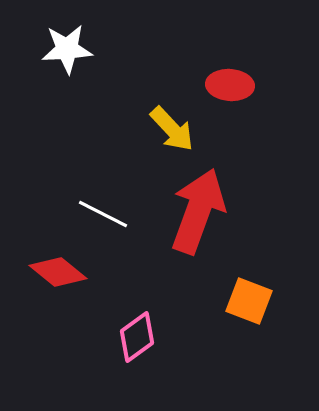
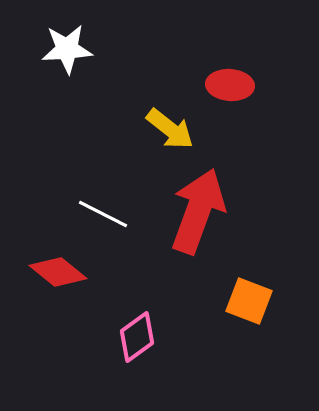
yellow arrow: moved 2 px left; rotated 9 degrees counterclockwise
